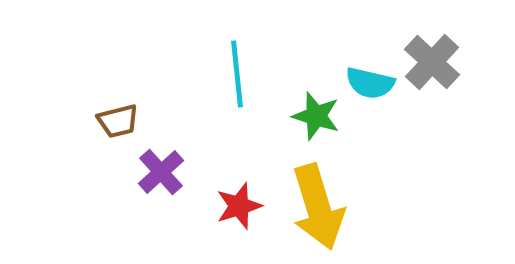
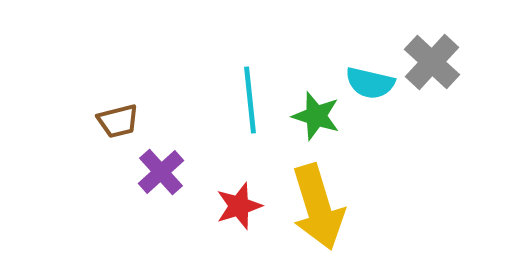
cyan line: moved 13 px right, 26 px down
